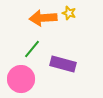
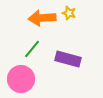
orange arrow: moved 1 px left
purple rectangle: moved 5 px right, 5 px up
